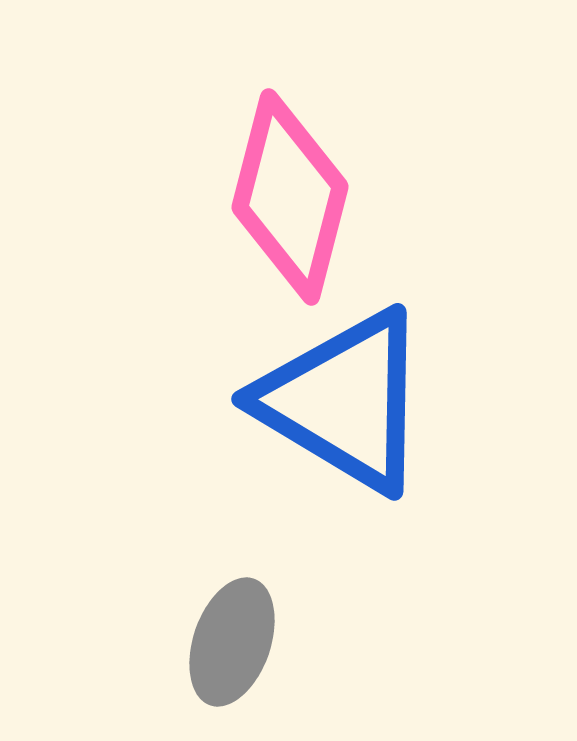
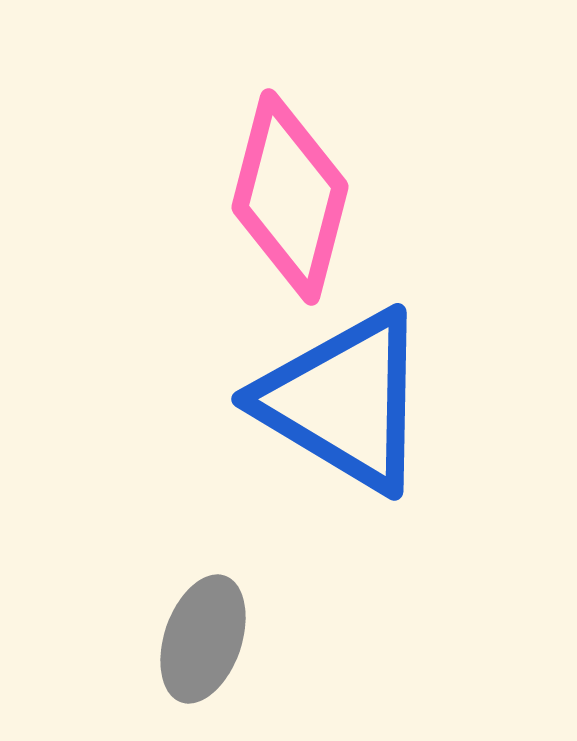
gray ellipse: moved 29 px left, 3 px up
